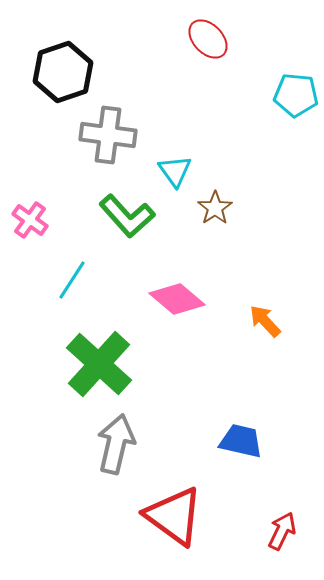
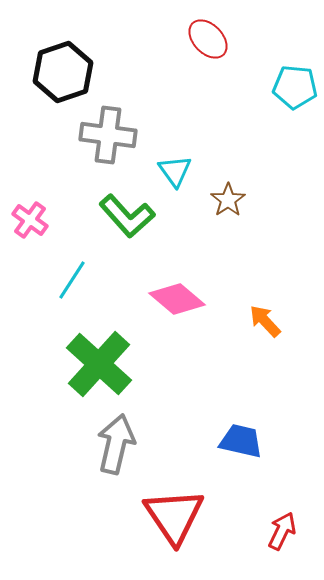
cyan pentagon: moved 1 px left, 8 px up
brown star: moved 13 px right, 8 px up
red triangle: rotated 20 degrees clockwise
